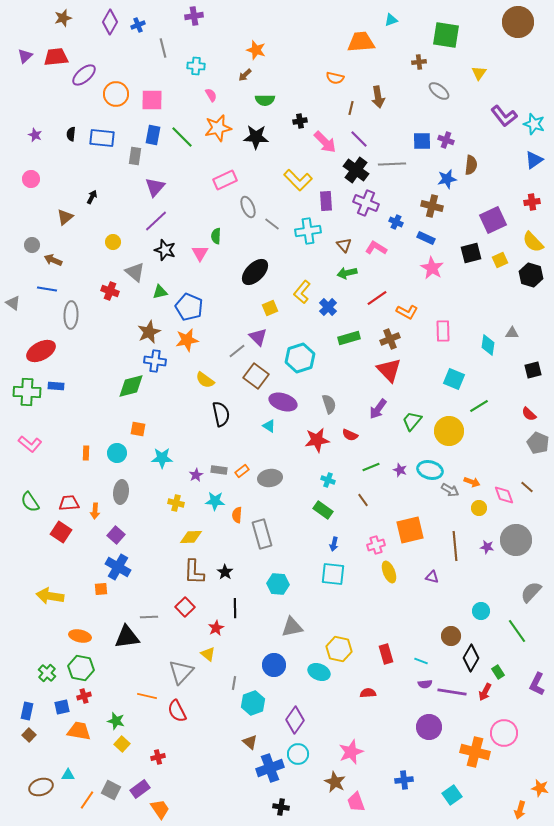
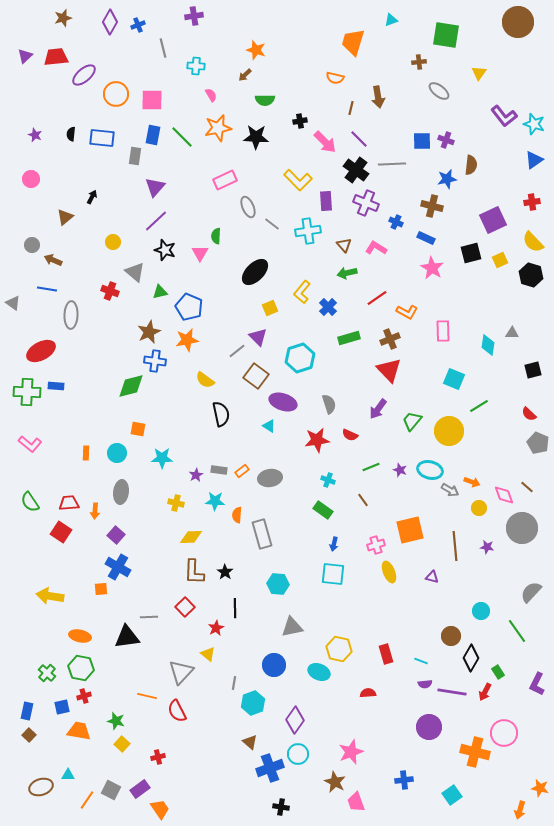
orange trapezoid at (361, 42): moved 8 px left; rotated 68 degrees counterclockwise
gray circle at (516, 540): moved 6 px right, 12 px up
